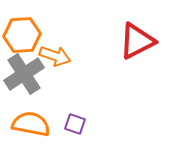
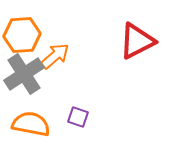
orange arrow: rotated 60 degrees counterclockwise
purple square: moved 3 px right, 7 px up
